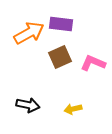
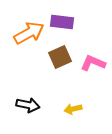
purple rectangle: moved 1 px right, 2 px up
